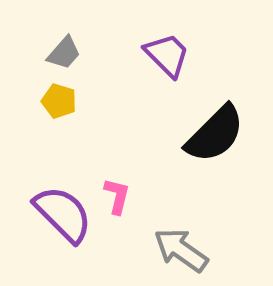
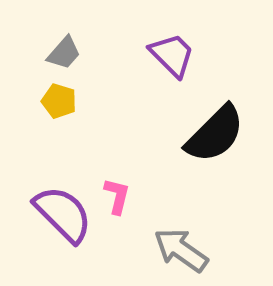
purple trapezoid: moved 5 px right
